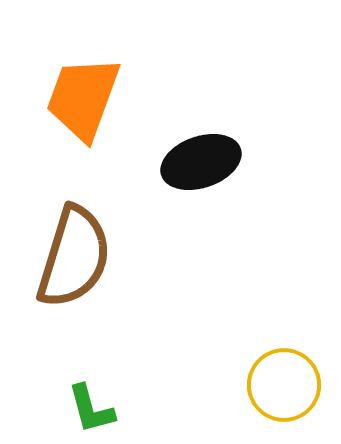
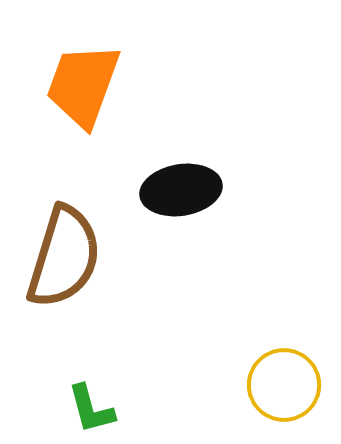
orange trapezoid: moved 13 px up
black ellipse: moved 20 px left, 28 px down; rotated 10 degrees clockwise
brown semicircle: moved 10 px left
